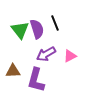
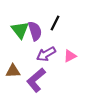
black line: rotated 49 degrees clockwise
purple semicircle: moved 2 px left, 2 px down
purple L-shape: rotated 35 degrees clockwise
